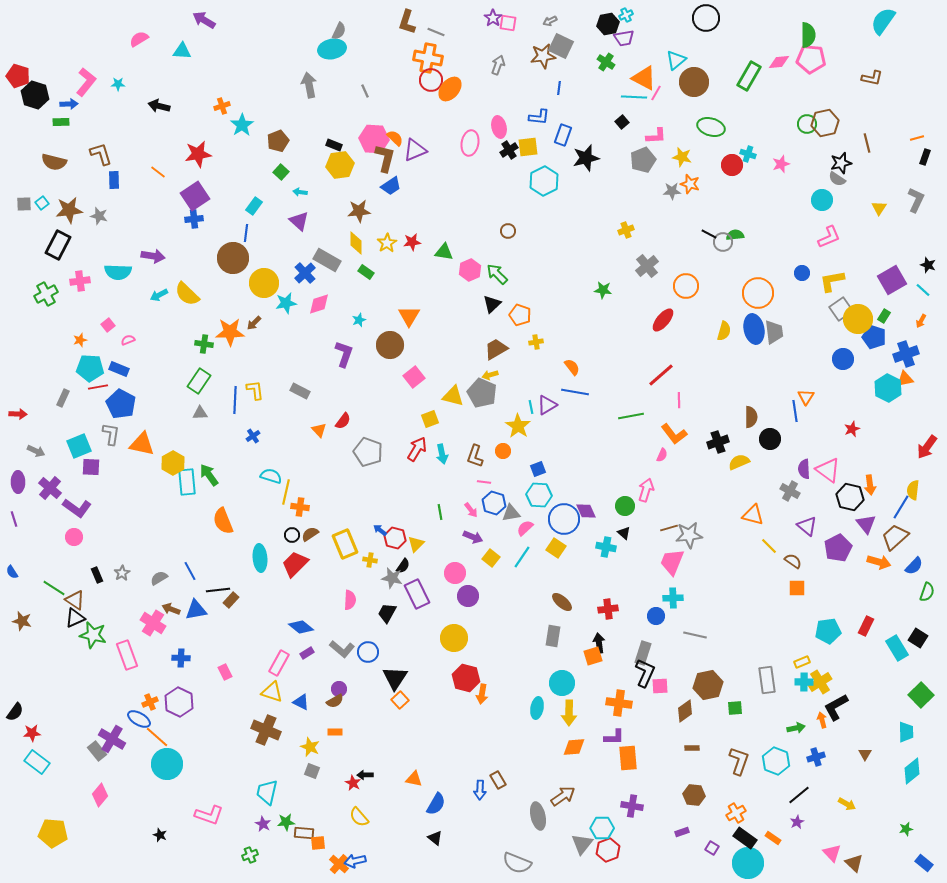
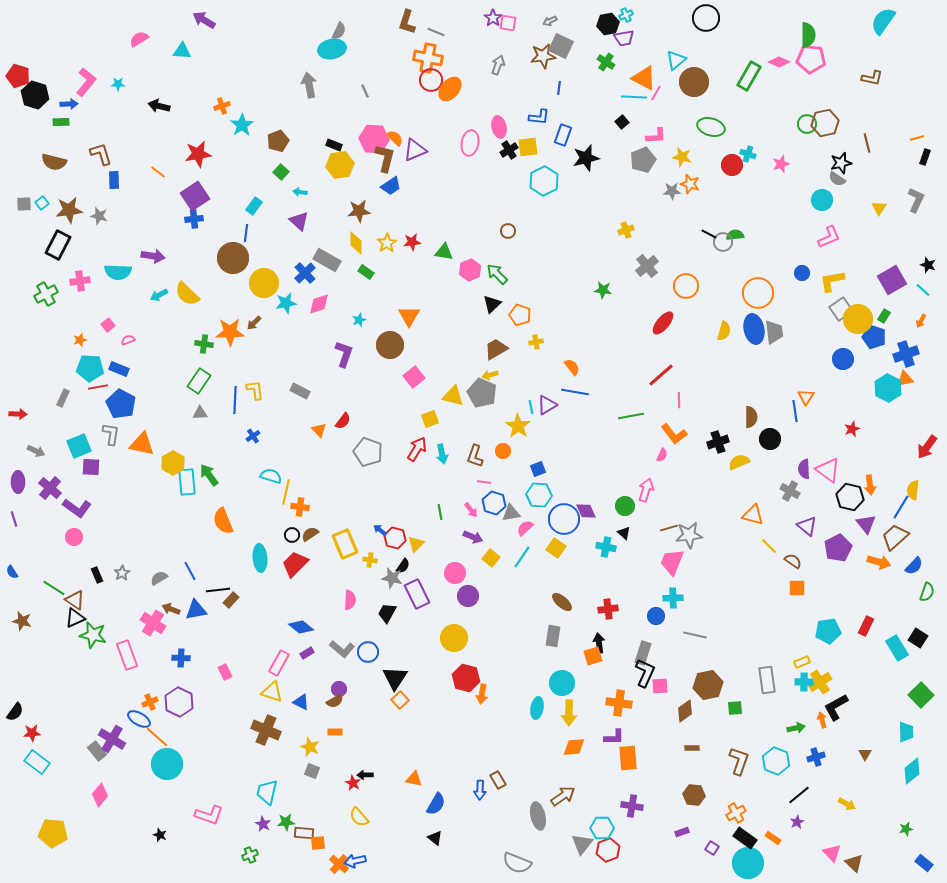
pink diamond at (779, 62): rotated 30 degrees clockwise
red ellipse at (663, 320): moved 3 px down
